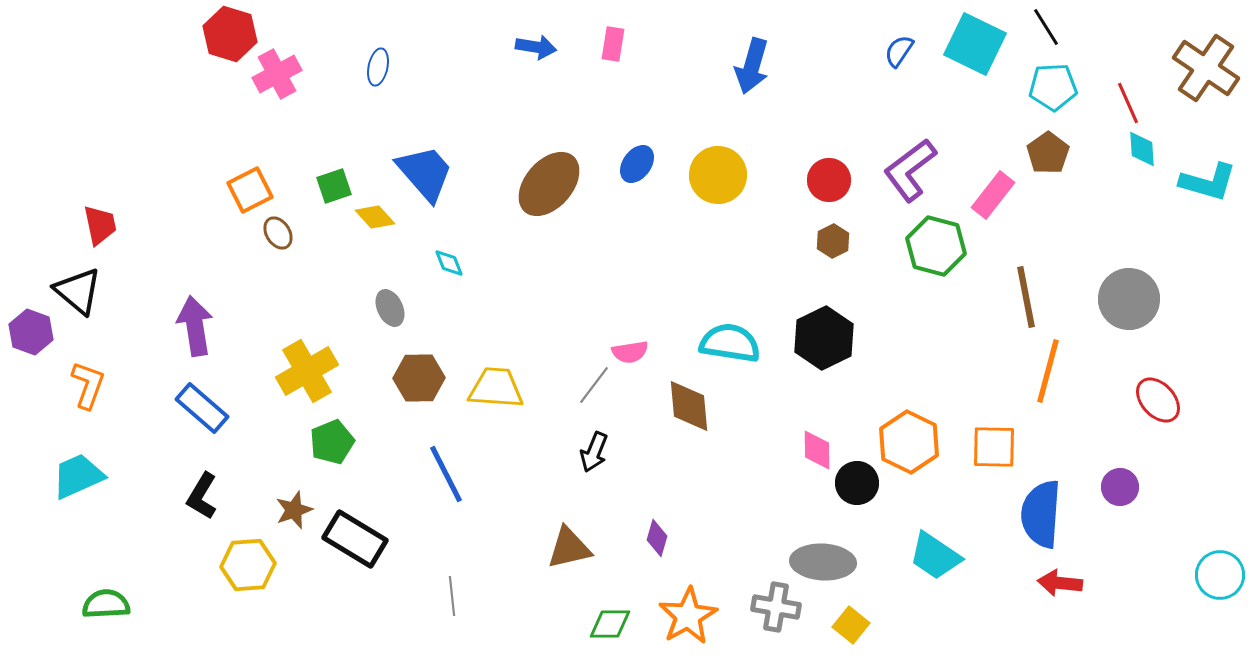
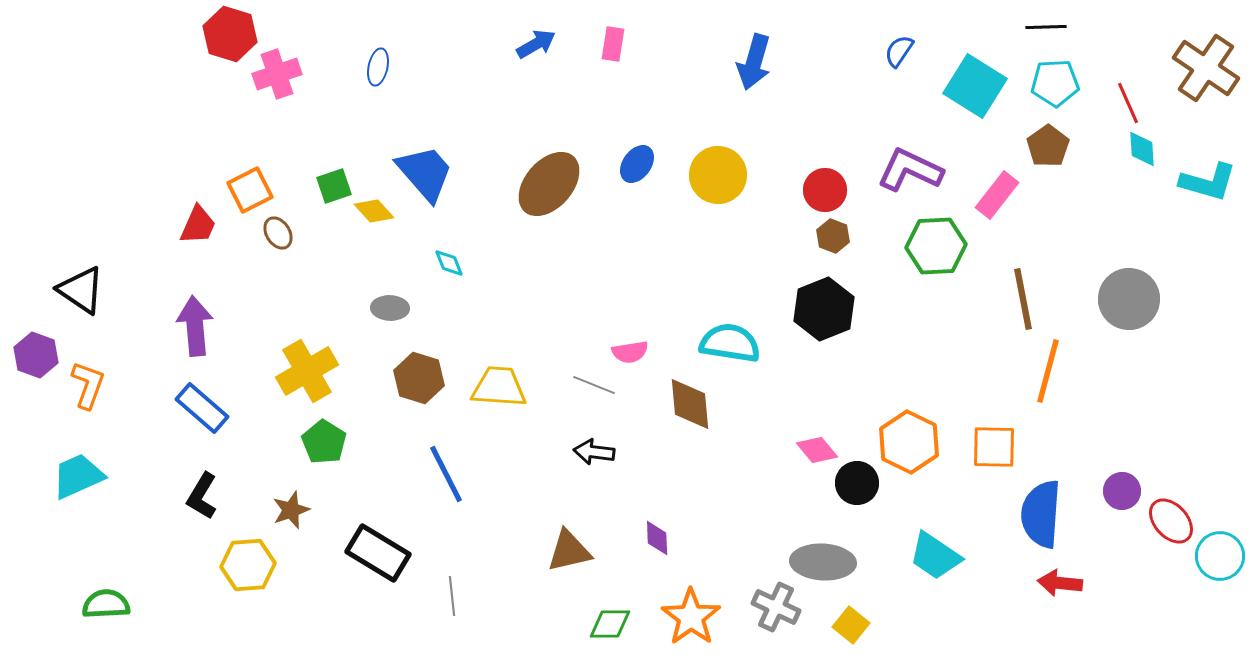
black line at (1046, 27): rotated 60 degrees counterclockwise
cyan square at (975, 44): moved 42 px down; rotated 6 degrees clockwise
blue arrow at (536, 47): moved 3 px up; rotated 39 degrees counterclockwise
blue arrow at (752, 66): moved 2 px right, 4 px up
pink cross at (277, 74): rotated 9 degrees clockwise
cyan pentagon at (1053, 87): moved 2 px right, 4 px up
brown pentagon at (1048, 153): moved 7 px up
purple L-shape at (910, 170): rotated 62 degrees clockwise
red circle at (829, 180): moved 4 px left, 10 px down
pink rectangle at (993, 195): moved 4 px right
yellow diamond at (375, 217): moved 1 px left, 6 px up
red trapezoid at (100, 225): moved 98 px right; rotated 36 degrees clockwise
brown hexagon at (833, 241): moved 5 px up; rotated 12 degrees counterclockwise
green hexagon at (936, 246): rotated 18 degrees counterclockwise
black triangle at (78, 291): moved 3 px right, 1 px up; rotated 6 degrees counterclockwise
brown line at (1026, 297): moved 3 px left, 2 px down
gray ellipse at (390, 308): rotated 63 degrees counterclockwise
purple arrow at (195, 326): rotated 4 degrees clockwise
purple hexagon at (31, 332): moved 5 px right, 23 px down
black hexagon at (824, 338): moved 29 px up; rotated 4 degrees clockwise
brown hexagon at (419, 378): rotated 18 degrees clockwise
gray line at (594, 385): rotated 75 degrees clockwise
yellow trapezoid at (496, 388): moved 3 px right, 1 px up
red ellipse at (1158, 400): moved 13 px right, 121 px down
brown diamond at (689, 406): moved 1 px right, 2 px up
green pentagon at (332, 442): moved 8 px left; rotated 18 degrees counterclockwise
pink diamond at (817, 450): rotated 39 degrees counterclockwise
black arrow at (594, 452): rotated 75 degrees clockwise
purple circle at (1120, 487): moved 2 px right, 4 px down
brown star at (294, 510): moved 3 px left
purple diamond at (657, 538): rotated 18 degrees counterclockwise
black rectangle at (355, 539): moved 23 px right, 14 px down
brown triangle at (569, 548): moved 3 px down
cyan circle at (1220, 575): moved 19 px up
gray cross at (776, 607): rotated 15 degrees clockwise
orange star at (688, 616): moved 3 px right, 1 px down; rotated 6 degrees counterclockwise
